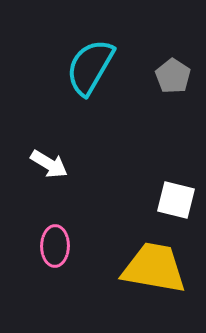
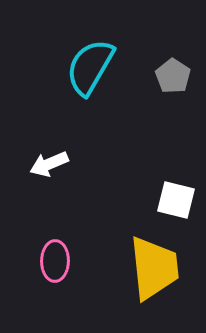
white arrow: rotated 126 degrees clockwise
pink ellipse: moved 15 px down
yellow trapezoid: rotated 74 degrees clockwise
